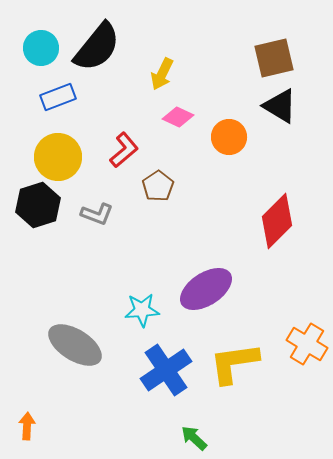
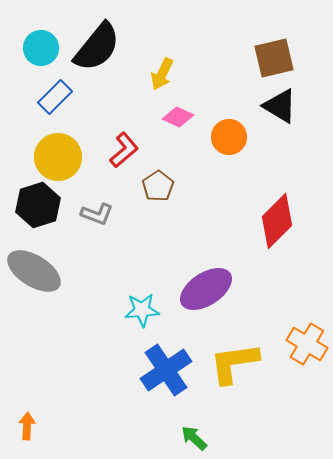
blue rectangle: moved 3 px left; rotated 24 degrees counterclockwise
gray ellipse: moved 41 px left, 74 px up
